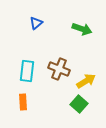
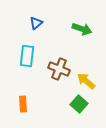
cyan rectangle: moved 15 px up
yellow arrow: rotated 108 degrees counterclockwise
orange rectangle: moved 2 px down
